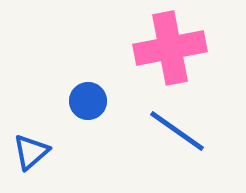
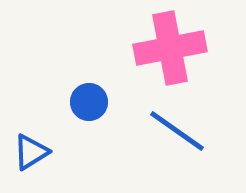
blue circle: moved 1 px right, 1 px down
blue triangle: rotated 9 degrees clockwise
